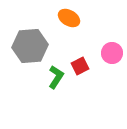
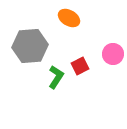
pink circle: moved 1 px right, 1 px down
